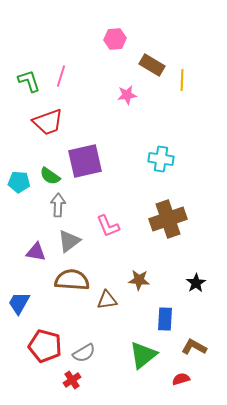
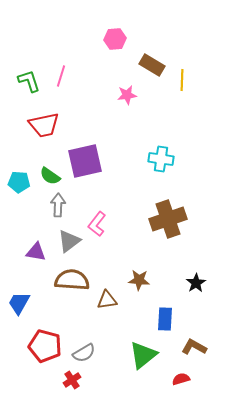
red trapezoid: moved 4 px left, 3 px down; rotated 8 degrees clockwise
pink L-shape: moved 11 px left, 2 px up; rotated 60 degrees clockwise
